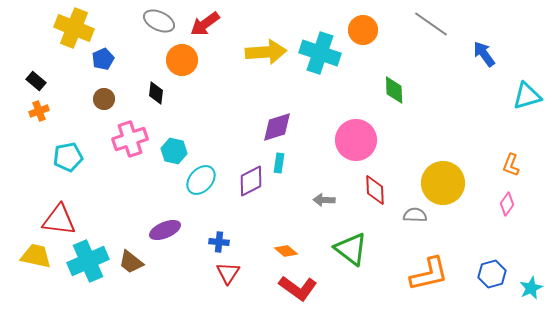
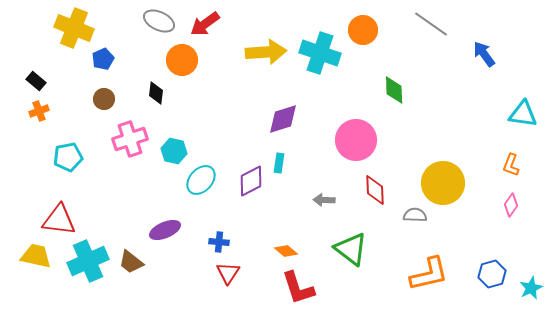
cyan triangle at (527, 96): moved 4 px left, 18 px down; rotated 24 degrees clockwise
purple diamond at (277, 127): moved 6 px right, 8 px up
pink diamond at (507, 204): moved 4 px right, 1 px down
red L-shape at (298, 288): rotated 36 degrees clockwise
